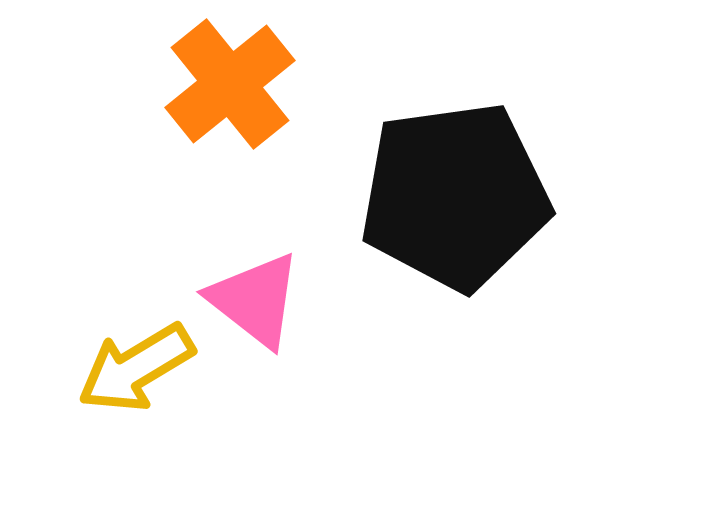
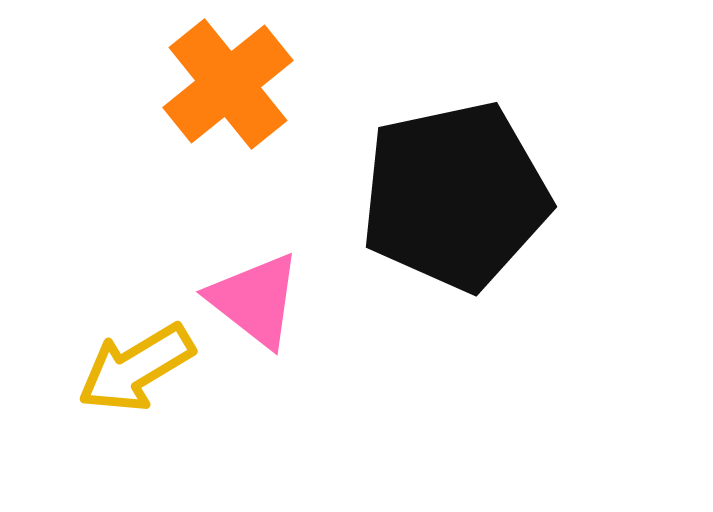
orange cross: moved 2 px left
black pentagon: rotated 4 degrees counterclockwise
